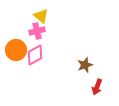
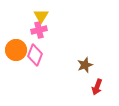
yellow triangle: rotated 21 degrees clockwise
pink cross: moved 2 px right, 1 px up
pink diamond: rotated 40 degrees counterclockwise
